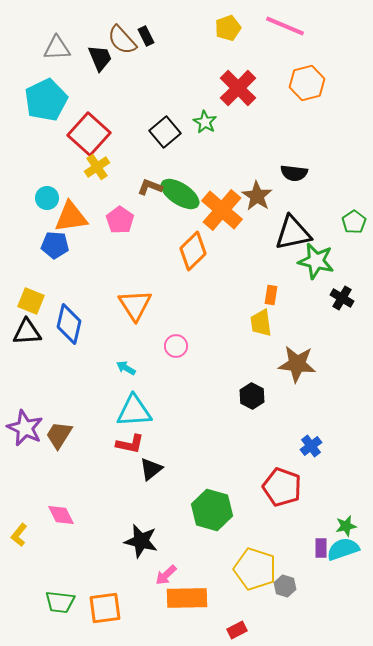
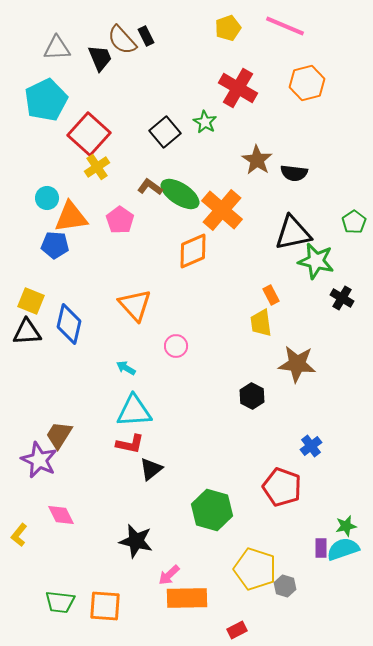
red cross at (238, 88): rotated 15 degrees counterclockwise
brown L-shape at (150, 187): rotated 15 degrees clockwise
brown star at (257, 196): moved 36 px up
orange diamond at (193, 251): rotated 21 degrees clockwise
orange rectangle at (271, 295): rotated 36 degrees counterclockwise
orange triangle at (135, 305): rotated 9 degrees counterclockwise
purple star at (25, 428): moved 14 px right, 32 px down
black star at (141, 541): moved 5 px left
pink arrow at (166, 575): moved 3 px right
orange square at (105, 608): moved 2 px up; rotated 12 degrees clockwise
